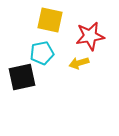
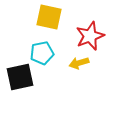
yellow square: moved 1 px left, 3 px up
red star: rotated 12 degrees counterclockwise
black square: moved 2 px left
